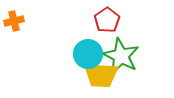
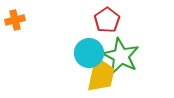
orange cross: moved 1 px right, 1 px up
cyan circle: moved 1 px right, 1 px up
yellow trapezoid: rotated 81 degrees counterclockwise
